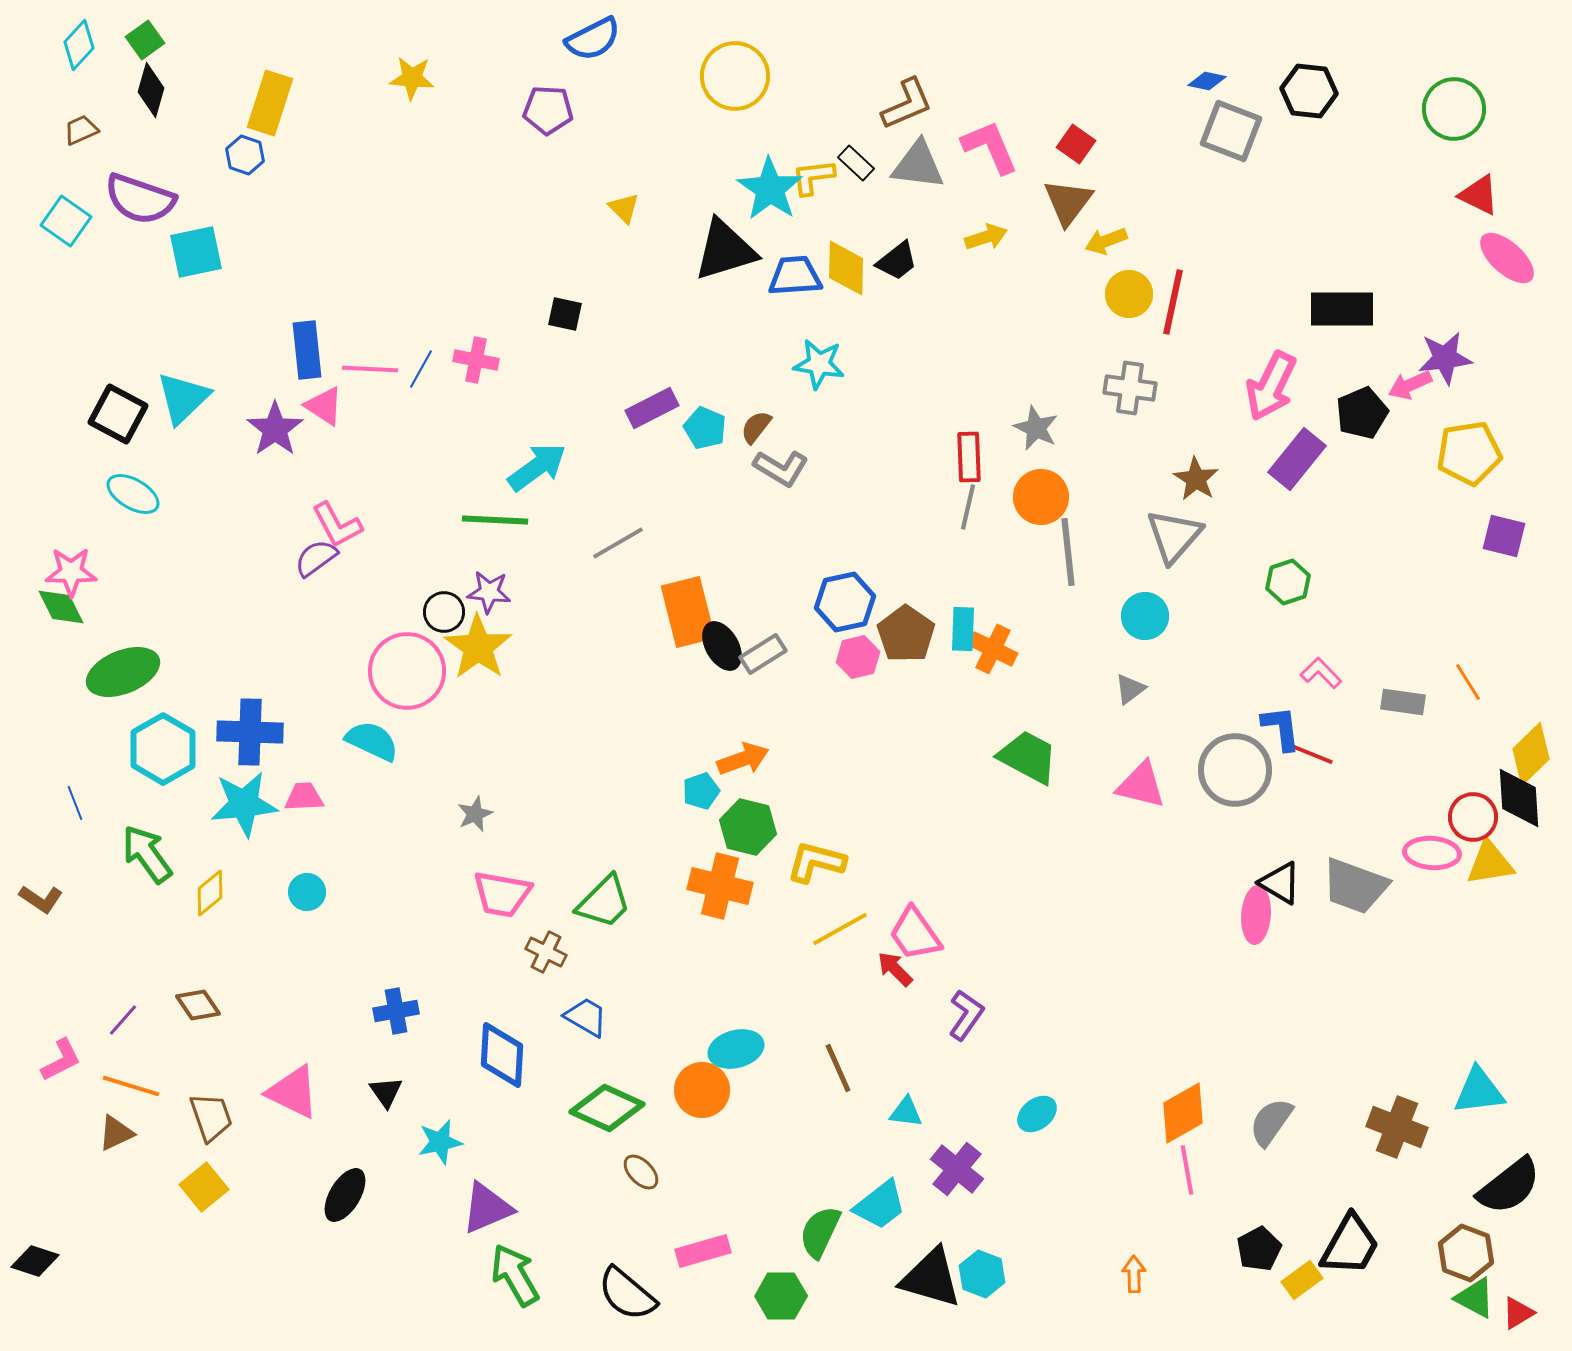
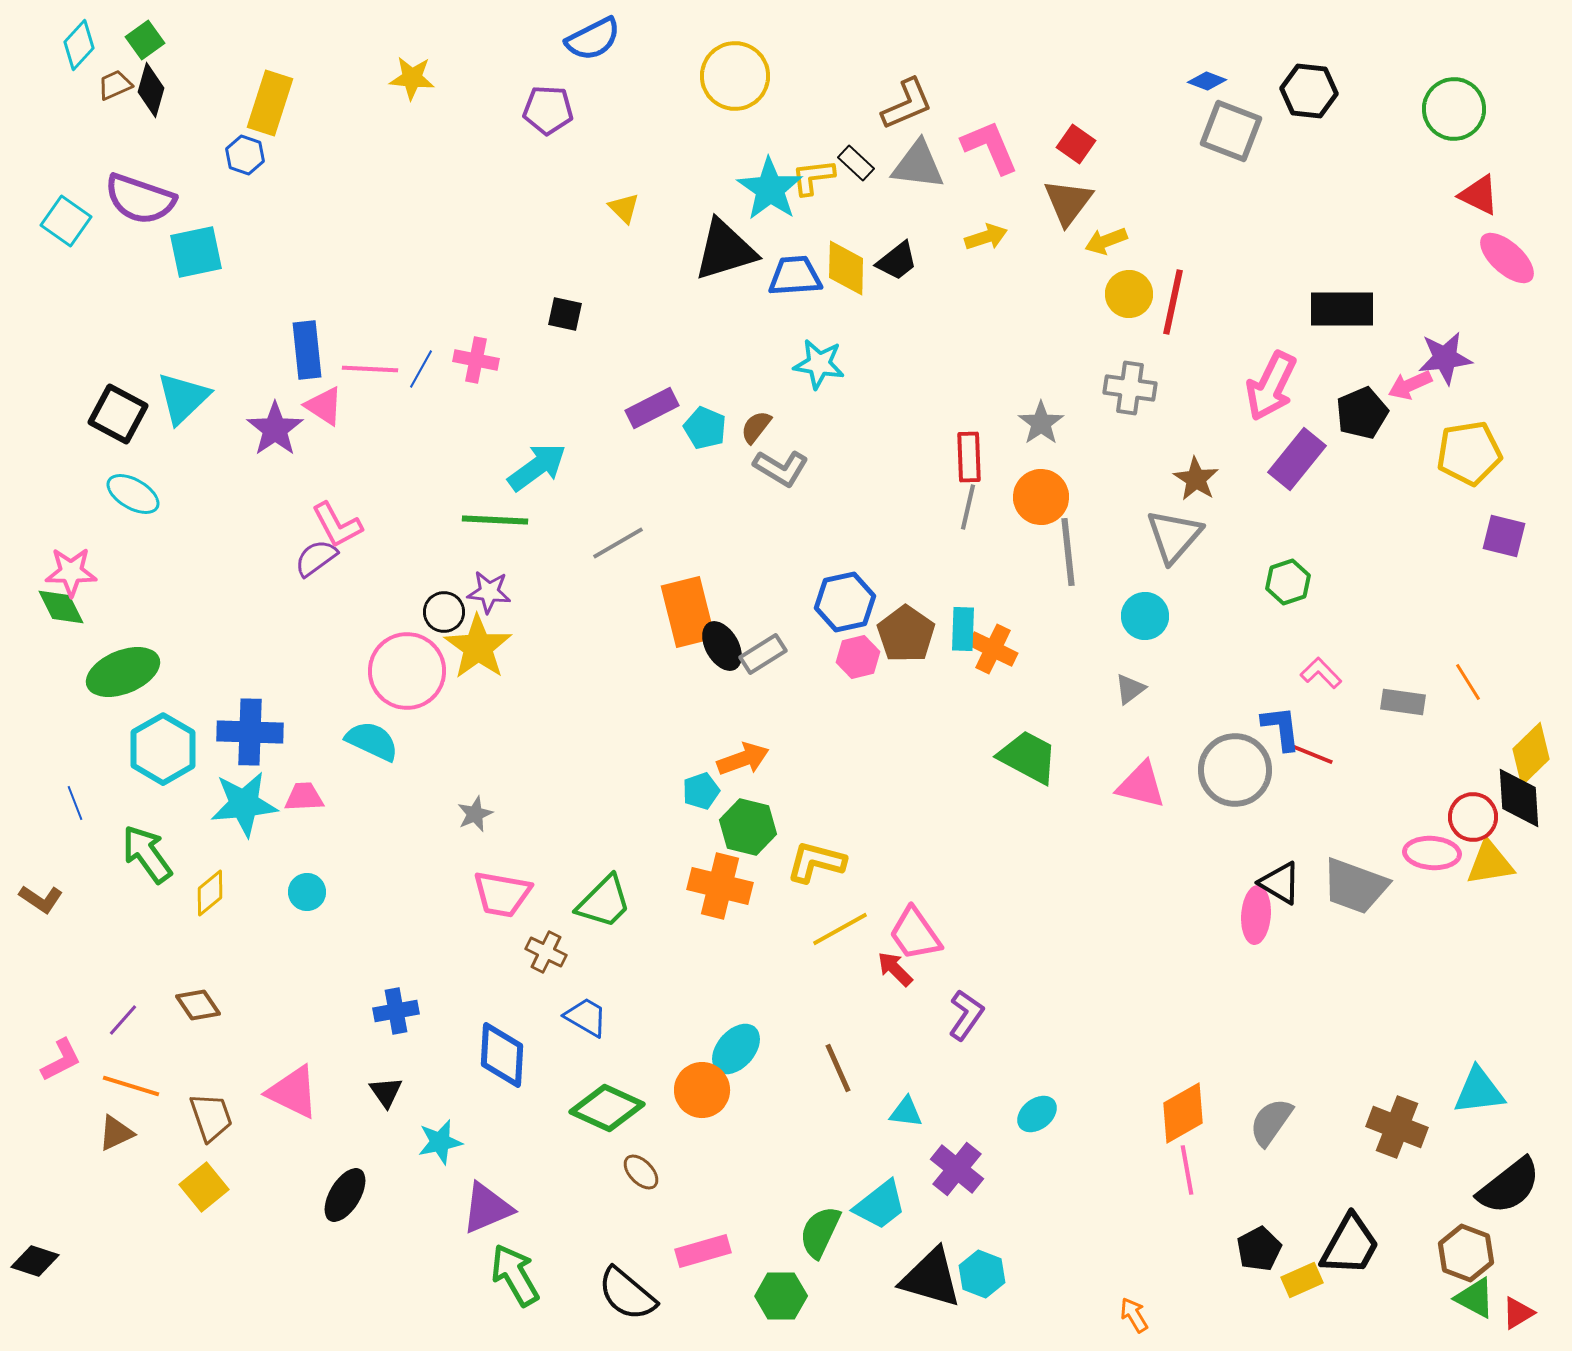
blue diamond at (1207, 81): rotated 9 degrees clockwise
brown trapezoid at (81, 130): moved 34 px right, 45 px up
gray star at (1036, 428): moved 5 px right, 5 px up; rotated 12 degrees clockwise
cyan ellipse at (736, 1049): rotated 34 degrees counterclockwise
orange arrow at (1134, 1274): moved 41 px down; rotated 30 degrees counterclockwise
yellow rectangle at (1302, 1280): rotated 12 degrees clockwise
